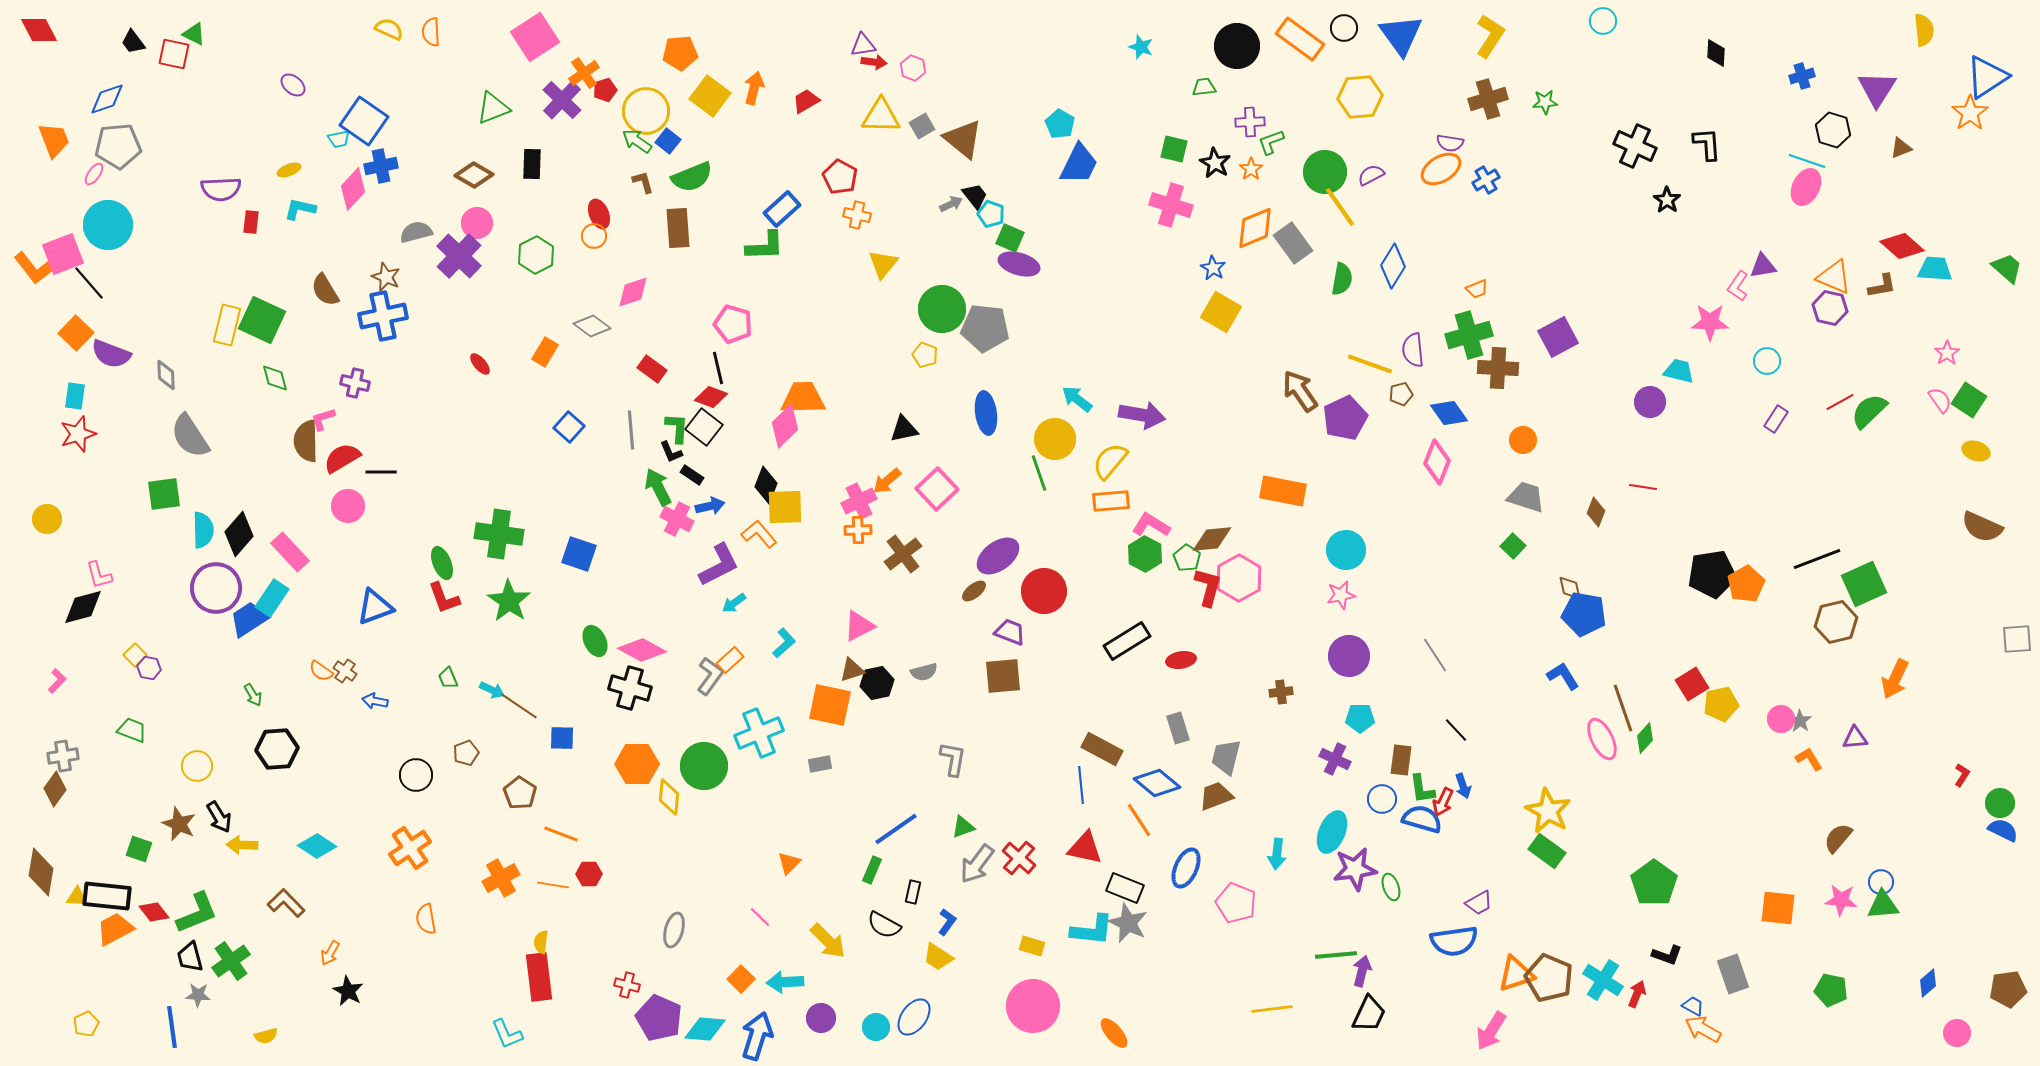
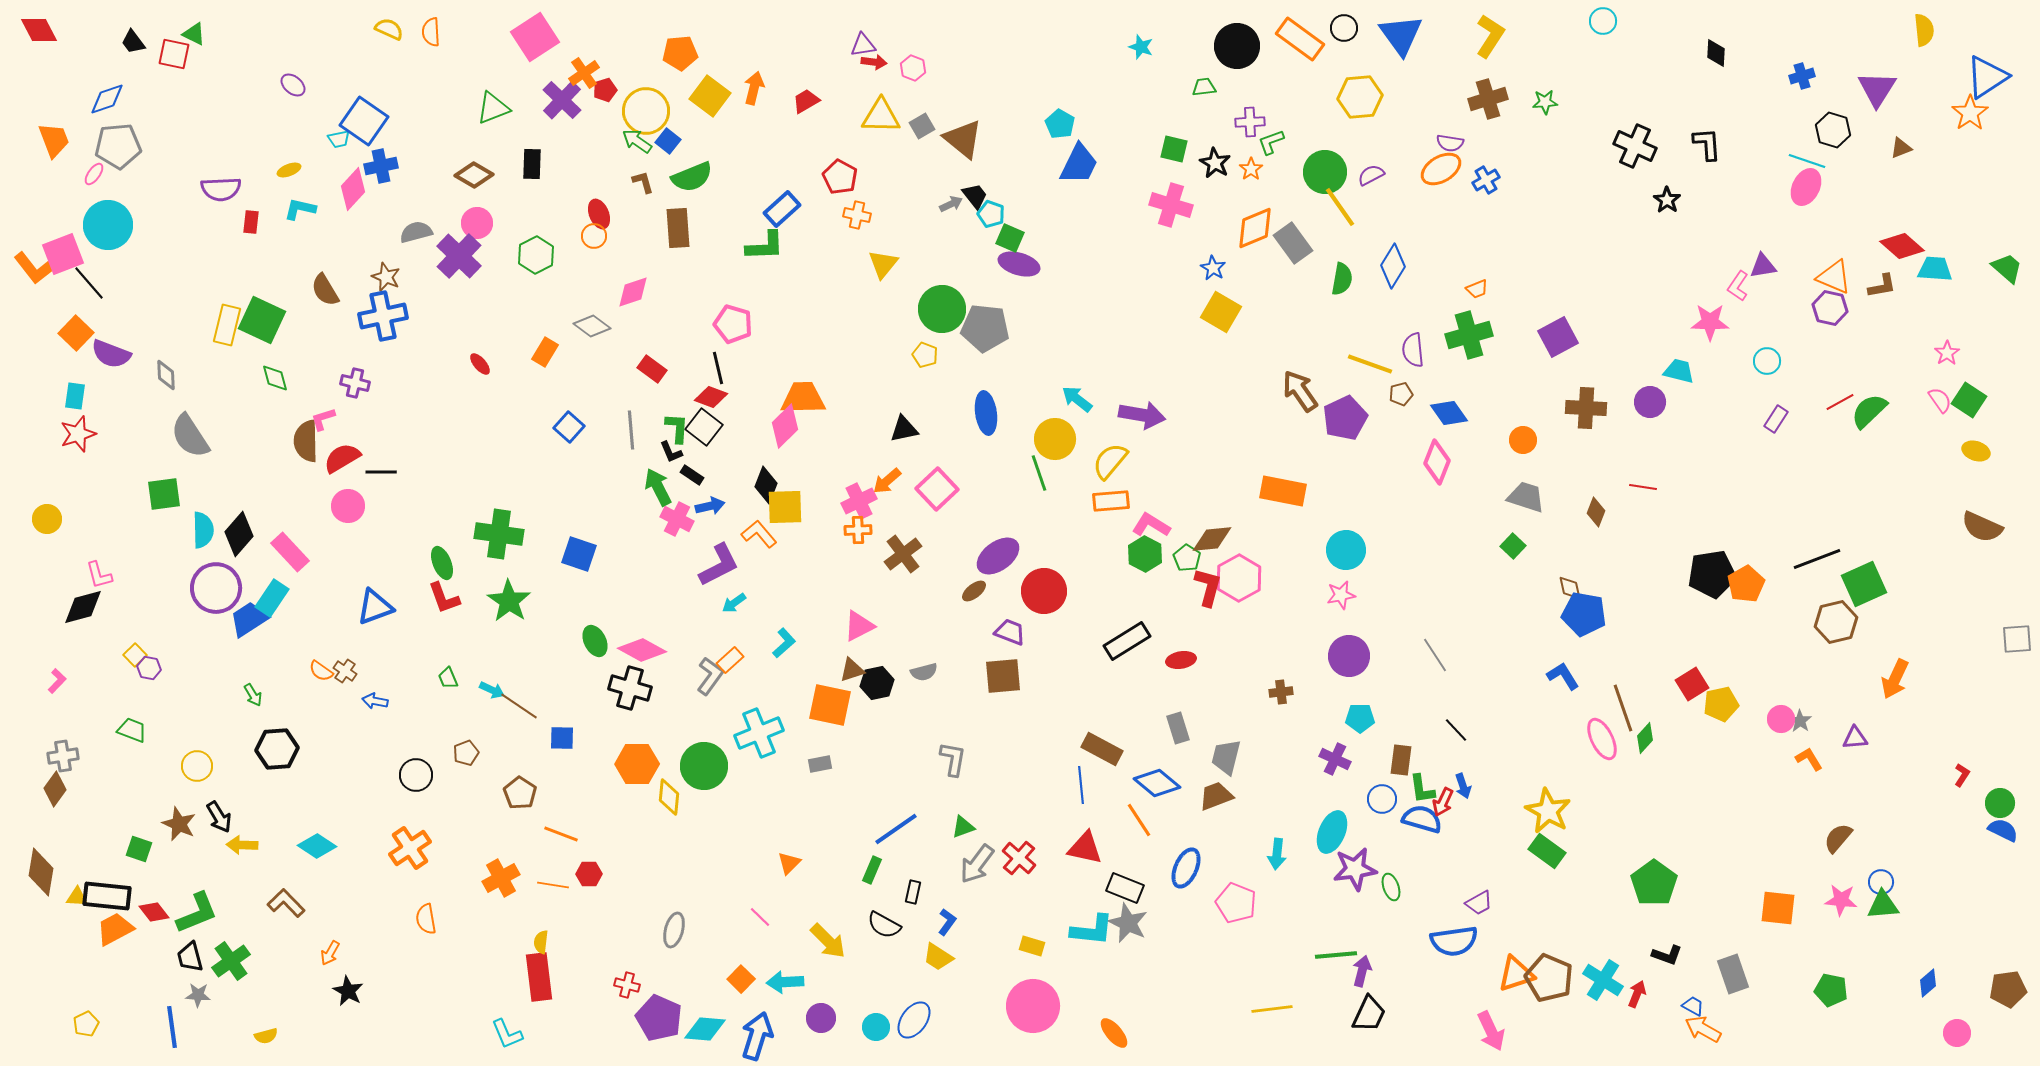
brown cross at (1498, 368): moved 88 px right, 40 px down
blue ellipse at (914, 1017): moved 3 px down
pink arrow at (1491, 1031): rotated 57 degrees counterclockwise
